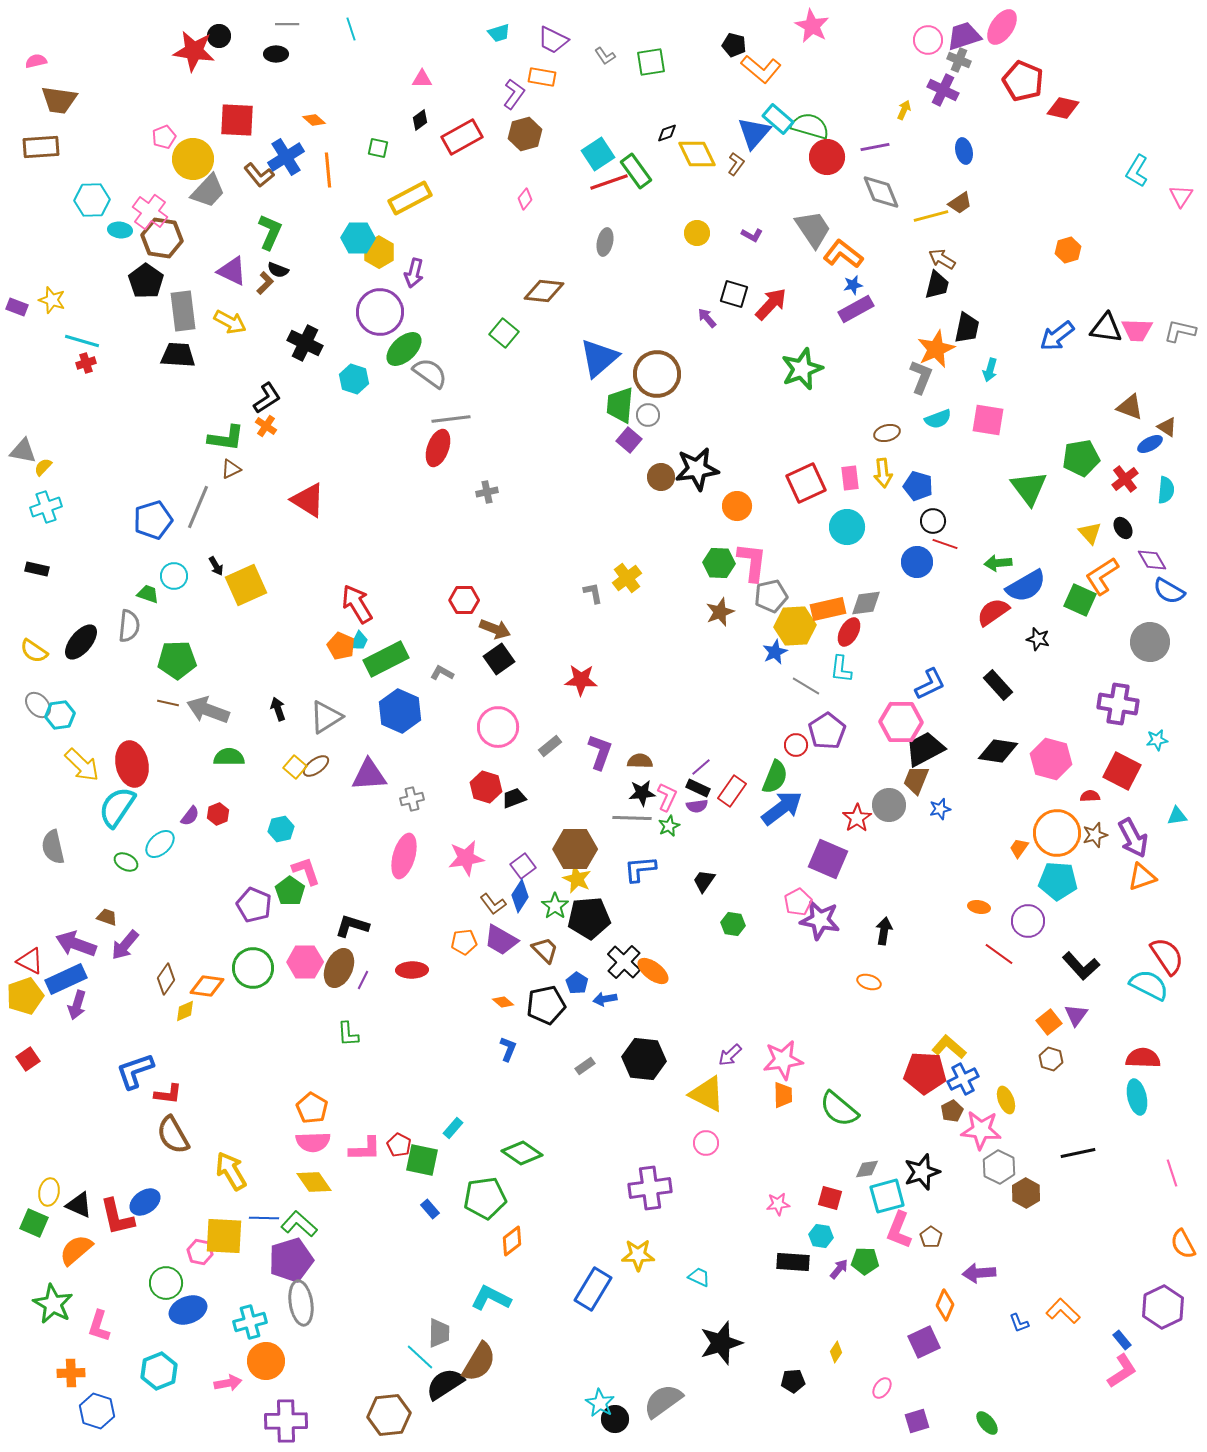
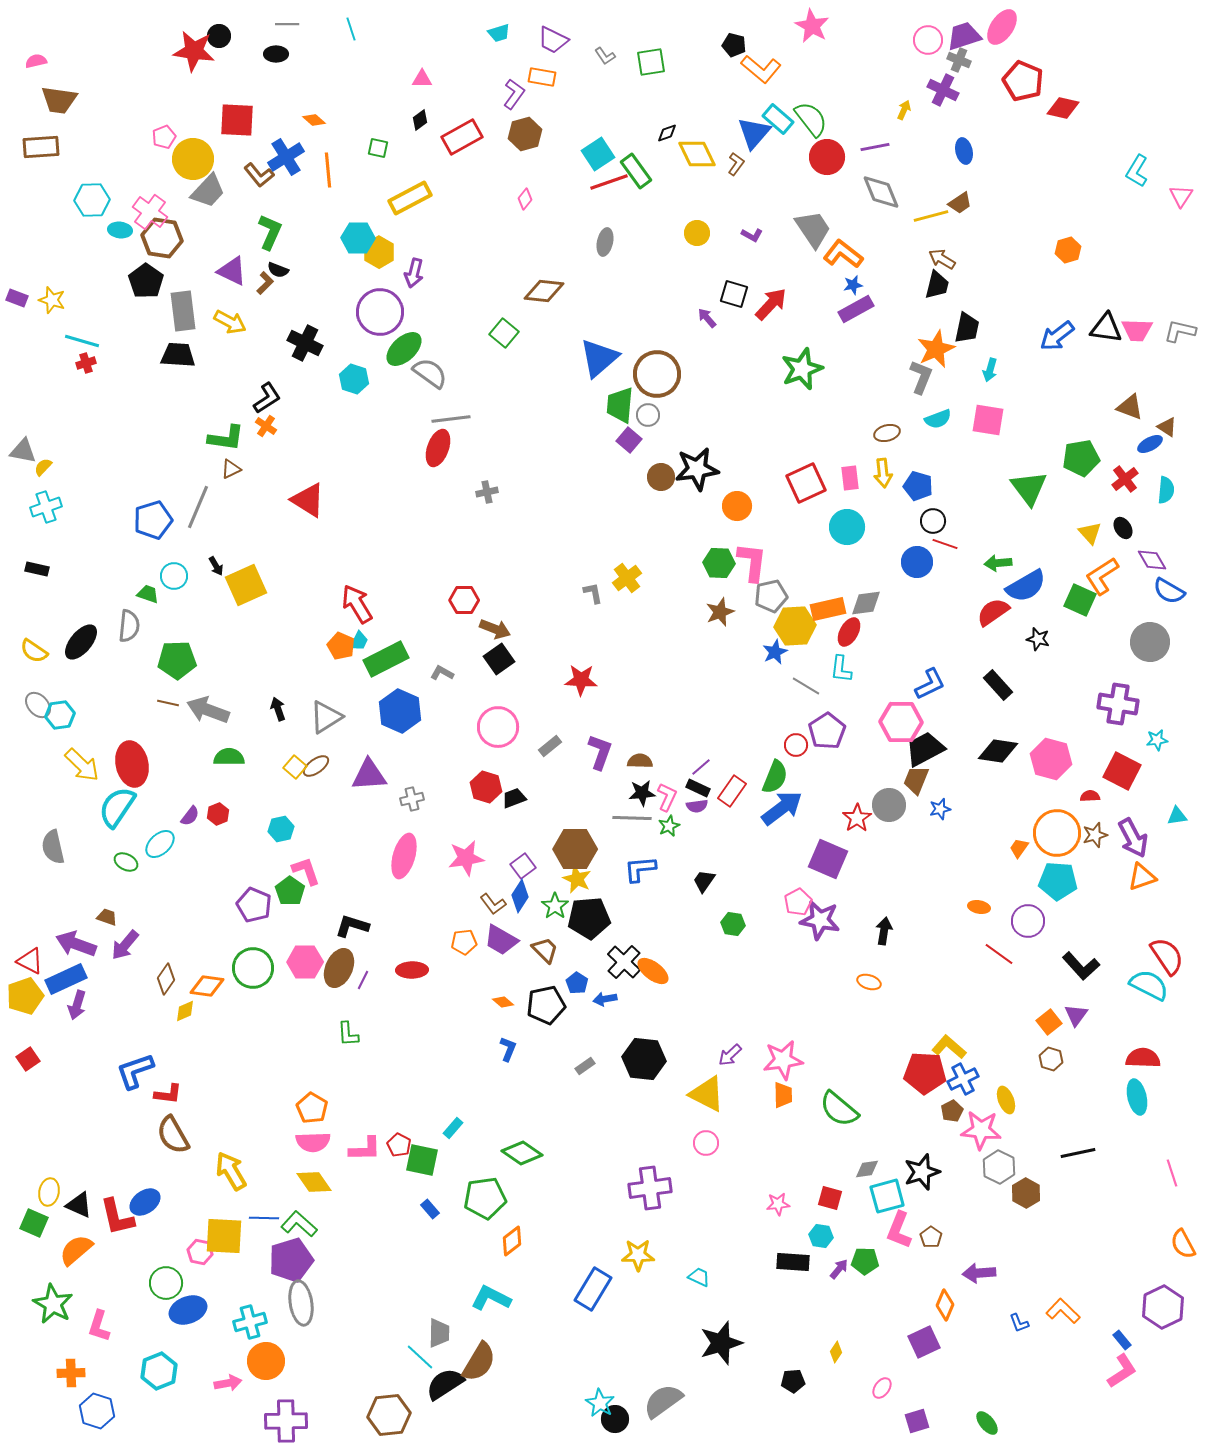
green semicircle at (810, 126): moved 1 px right, 7 px up; rotated 36 degrees clockwise
purple rectangle at (17, 307): moved 9 px up
